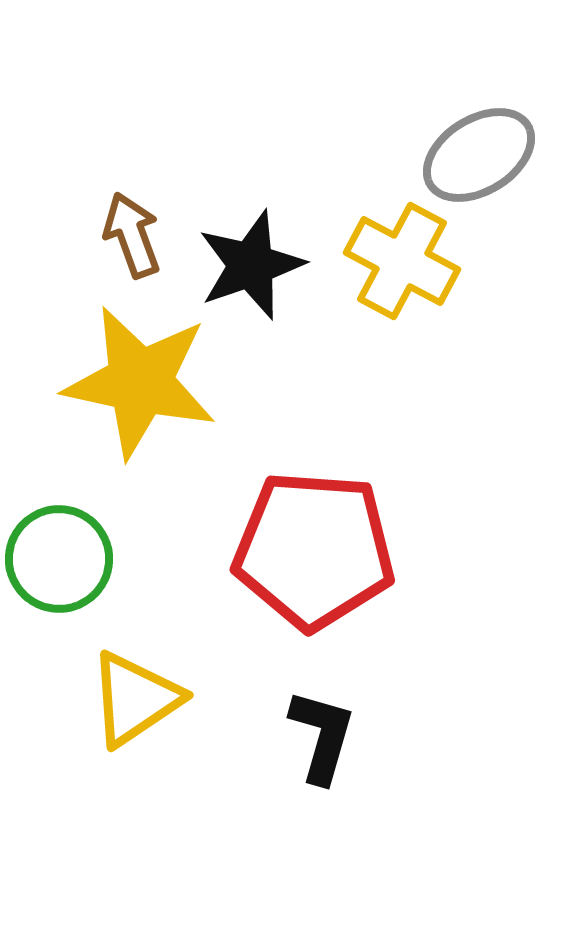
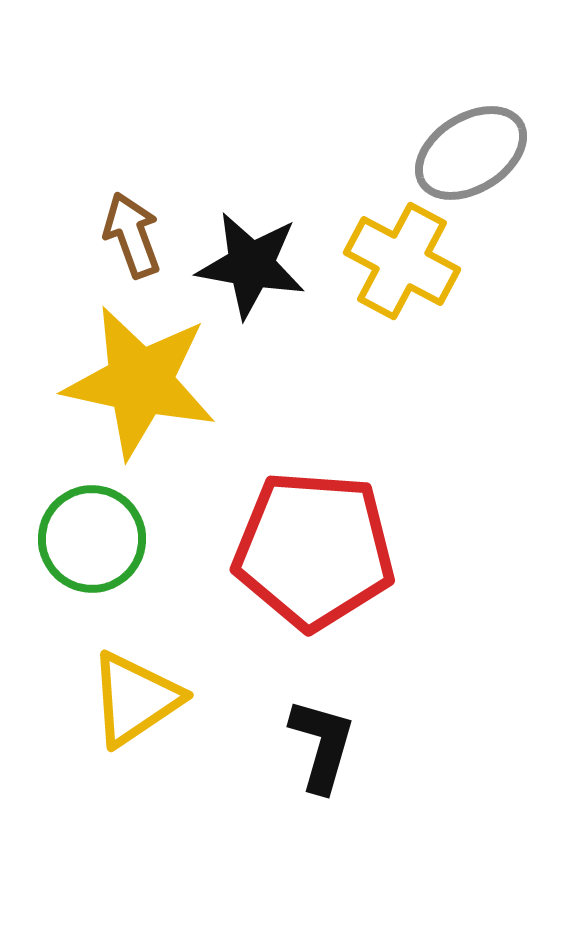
gray ellipse: moved 8 px left, 2 px up
black star: rotated 29 degrees clockwise
green circle: moved 33 px right, 20 px up
black L-shape: moved 9 px down
